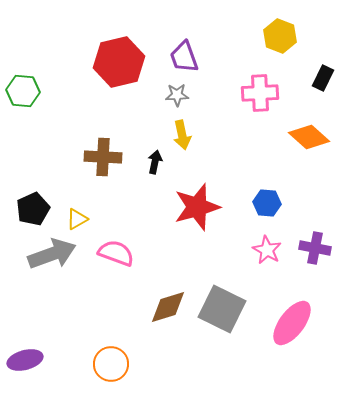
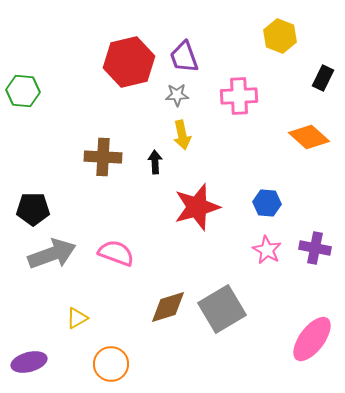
red hexagon: moved 10 px right
pink cross: moved 21 px left, 3 px down
black arrow: rotated 15 degrees counterclockwise
black pentagon: rotated 24 degrees clockwise
yellow triangle: moved 99 px down
gray square: rotated 33 degrees clockwise
pink ellipse: moved 20 px right, 16 px down
purple ellipse: moved 4 px right, 2 px down
